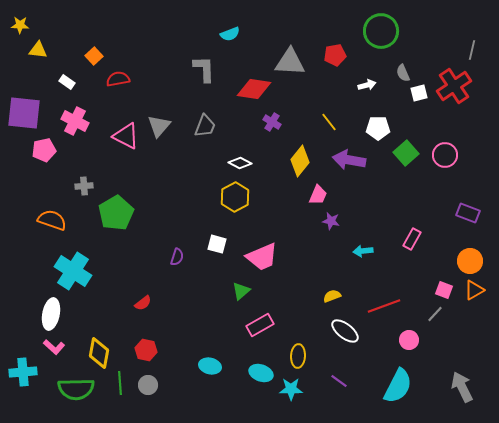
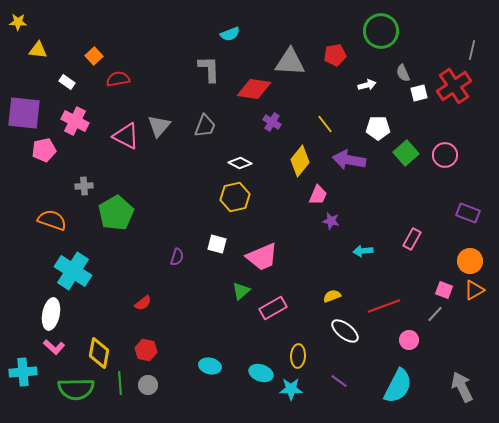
yellow star at (20, 25): moved 2 px left, 3 px up
gray L-shape at (204, 69): moved 5 px right
yellow line at (329, 122): moved 4 px left, 2 px down
yellow hexagon at (235, 197): rotated 16 degrees clockwise
pink rectangle at (260, 325): moved 13 px right, 17 px up
